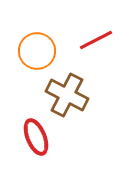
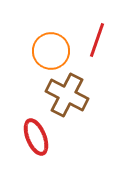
red line: moved 1 px right; rotated 44 degrees counterclockwise
orange circle: moved 14 px right
